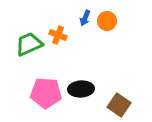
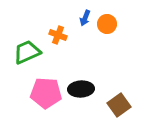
orange circle: moved 3 px down
green trapezoid: moved 2 px left, 8 px down
brown square: rotated 20 degrees clockwise
